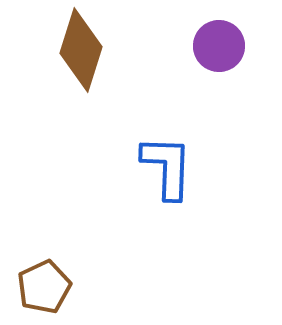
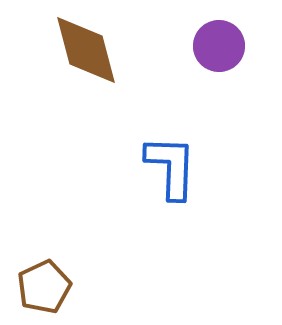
brown diamond: moved 5 px right; rotated 32 degrees counterclockwise
blue L-shape: moved 4 px right
